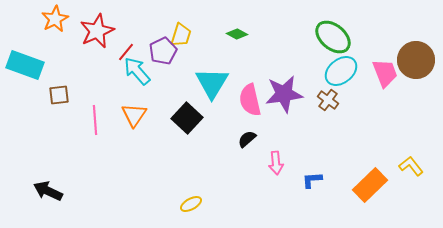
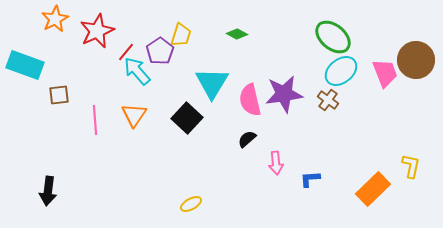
purple pentagon: moved 3 px left; rotated 8 degrees counterclockwise
yellow L-shape: rotated 50 degrees clockwise
blue L-shape: moved 2 px left, 1 px up
orange rectangle: moved 3 px right, 4 px down
black arrow: rotated 108 degrees counterclockwise
